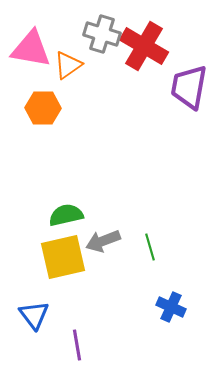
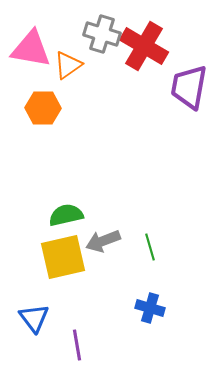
blue cross: moved 21 px left, 1 px down; rotated 8 degrees counterclockwise
blue triangle: moved 3 px down
